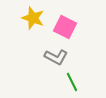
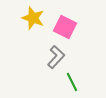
gray L-shape: rotated 75 degrees counterclockwise
